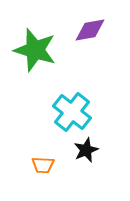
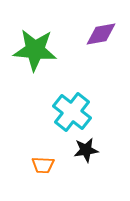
purple diamond: moved 11 px right, 4 px down
green star: rotated 12 degrees counterclockwise
black star: rotated 15 degrees clockwise
